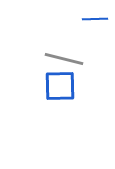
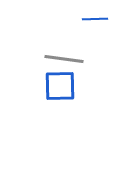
gray line: rotated 6 degrees counterclockwise
